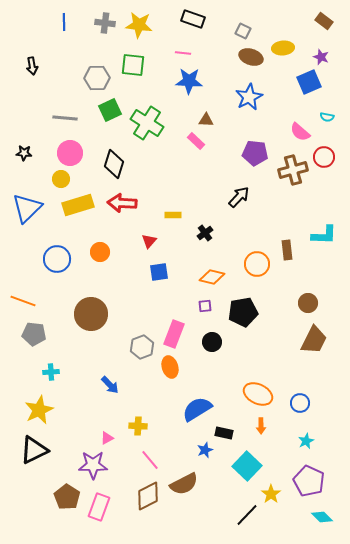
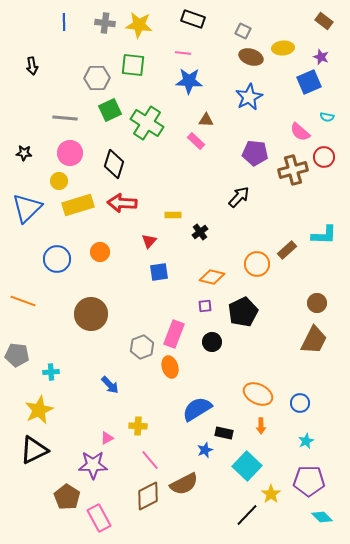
yellow circle at (61, 179): moved 2 px left, 2 px down
black cross at (205, 233): moved 5 px left, 1 px up
brown rectangle at (287, 250): rotated 54 degrees clockwise
brown circle at (308, 303): moved 9 px right
black pentagon at (243, 312): rotated 16 degrees counterclockwise
gray pentagon at (34, 334): moved 17 px left, 21 px down
purple pentagon at (309, 481): rotated 24 degrees counterclockwise
pink rectangle at (99, 507): moved 11 px down; rotated 48 degrees counterclockwise
